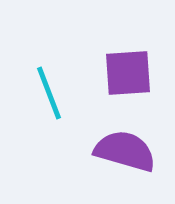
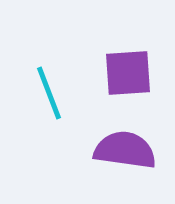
purple semicircle: moved 1 px up; rotated 8 degrees counterclockwise
